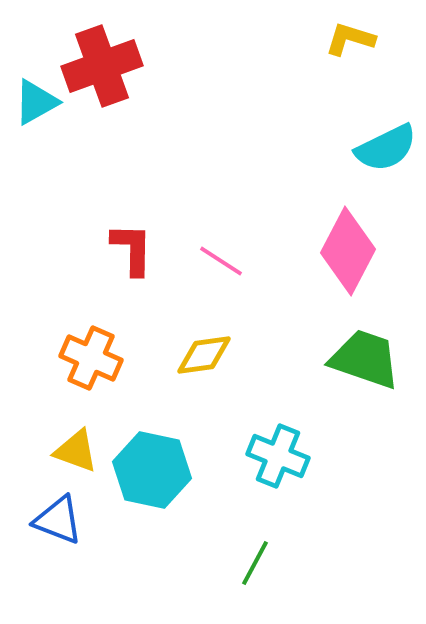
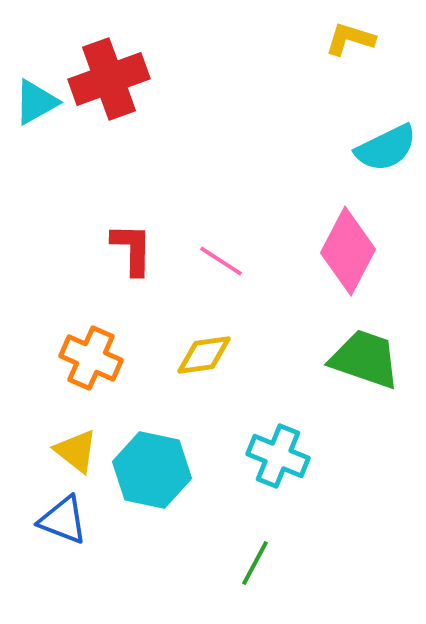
red cross: moved 7 px right, 13 px down
yellow triangle: rotated 18 degrees clockwise
blue triangle: moved 5 px right
